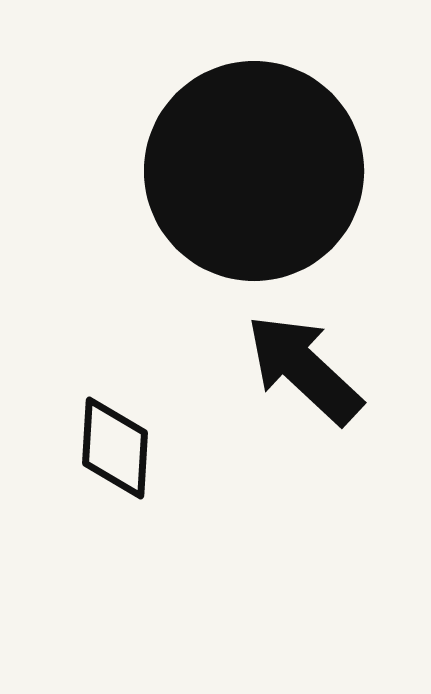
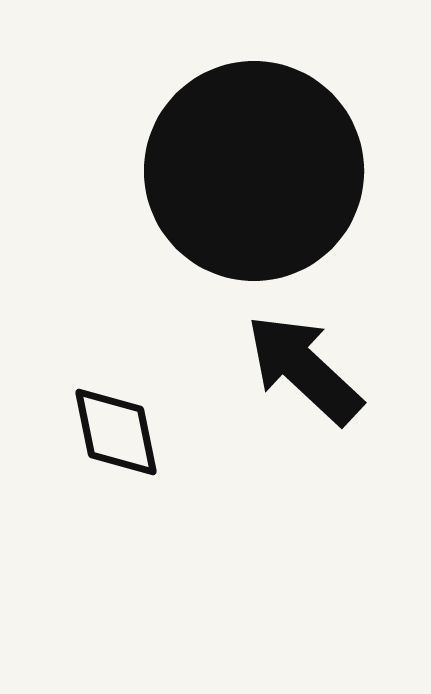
black diamond: moved 1 px right, 16 px up; rotated 15 degrees counterclockwise
